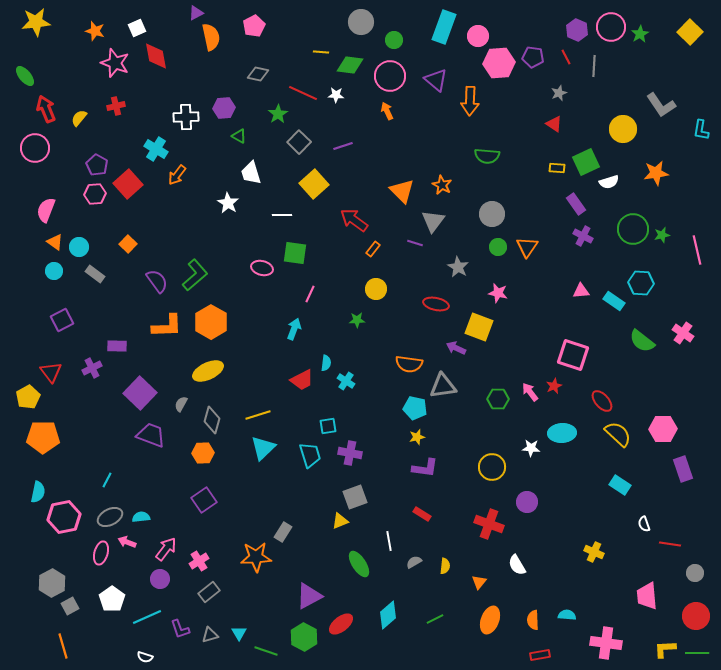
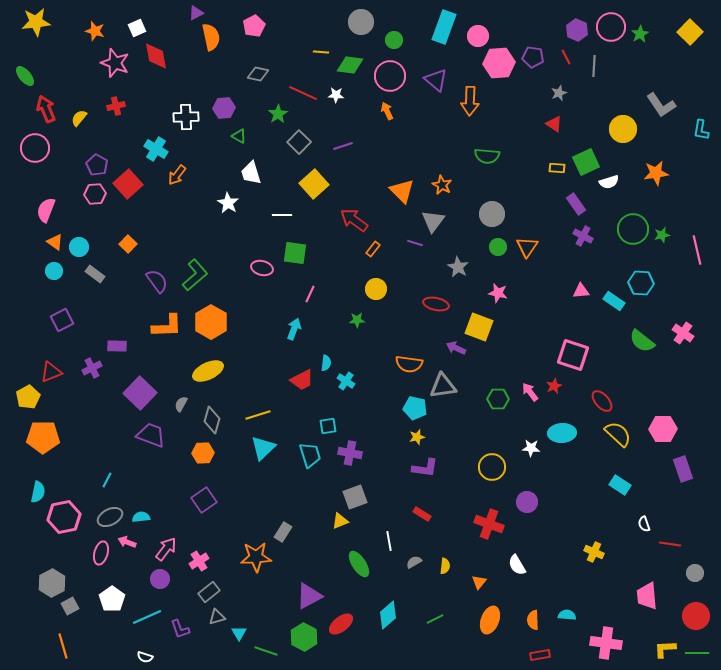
red triangle at (51, 372): rotated 45 degrees clockwise
gray triangle at (210, 635): moved 7 px right, 18 px up
